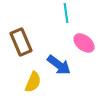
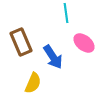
blue arrow: moved 6 px left, 8 px up; rotated 20 degrees clockwise
yellow semicircle: moved 1 px down
